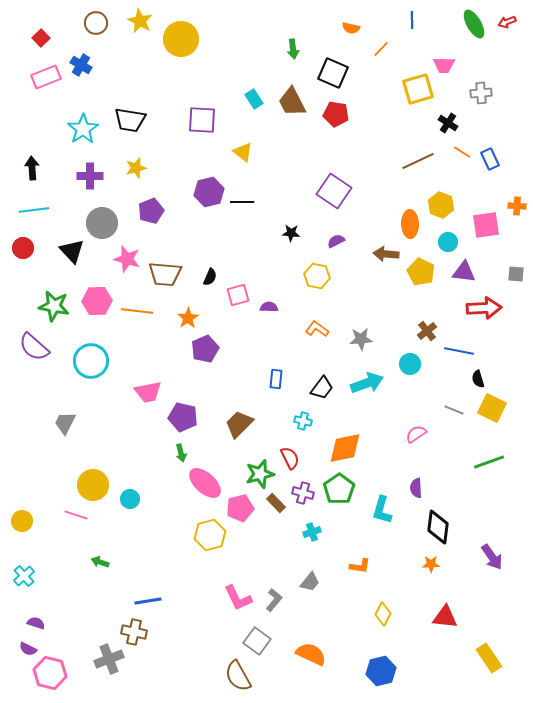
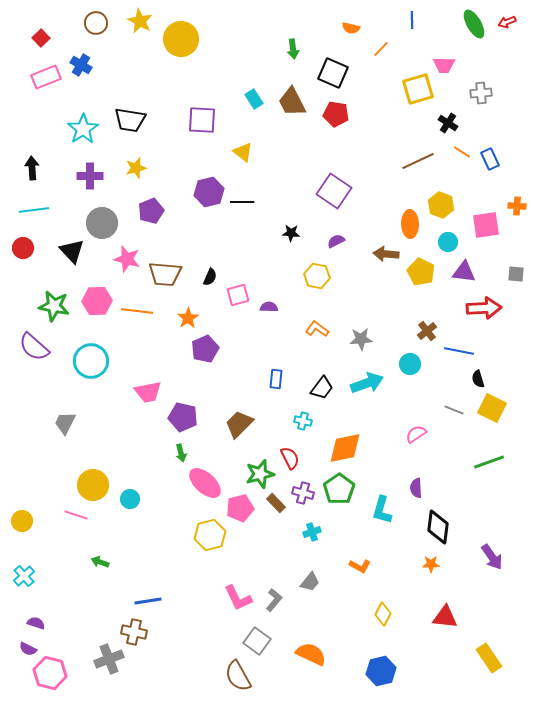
orange L-shape at (360, 566): rotated 20 degrees clockwise
